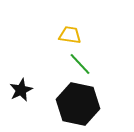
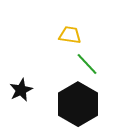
green line: moved 7 px right
black hexagon: rotated 18 degrees clockwise
